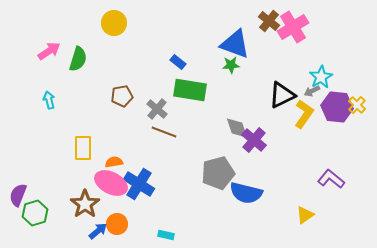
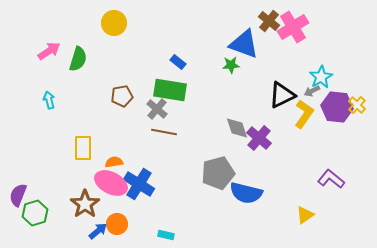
blue triangle: moved 9 px right
green rectangle: moved 20 px left
brown line: rotated 10 degrees counterclockwise
purple cross: moved 5 px right, 2 px up
